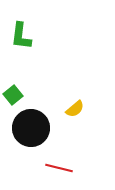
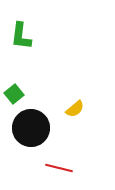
green square: moved 1 px right, 1 px up
